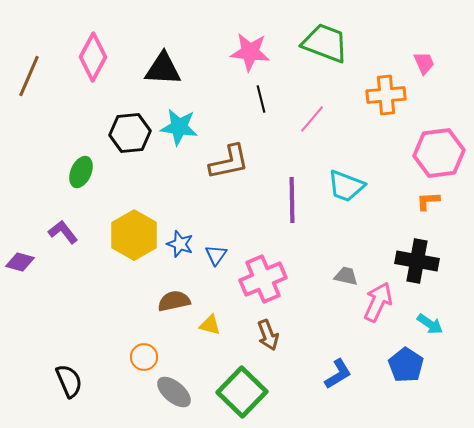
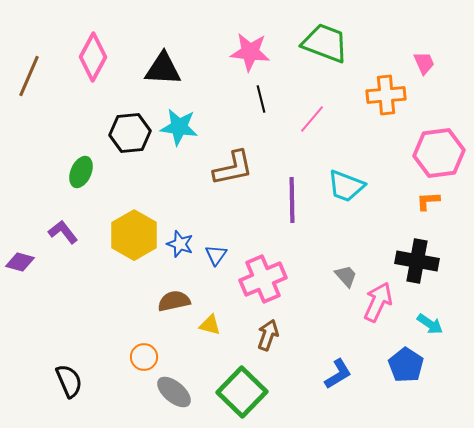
brown L-shape: moved 4 px right, 6 px down
gray trapezoid: rotated 35 degrees clockwise
brown arrow: rotated 140 degrees counterclockwise
